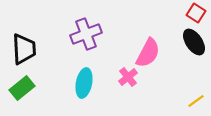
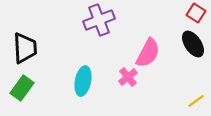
purple cross: moved 13 px right, 14 px up
black ellipse: moved 1 px left, 2 px down
black trapezoid: moved 1 px right, 1 px up
cyan ellipse: moved 1 px left, 2 px up
green rectangle: rotated 15 degrees counterclockwise
